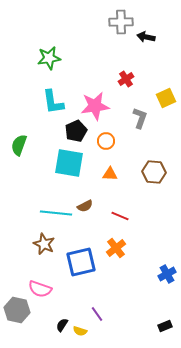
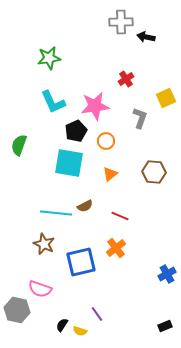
cyan L-shape: rotated 16 degrees counterclockwise
orange triangle: rotated 42 degrees counterclockwise
